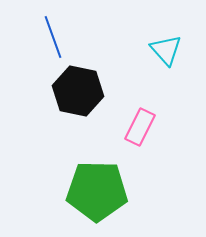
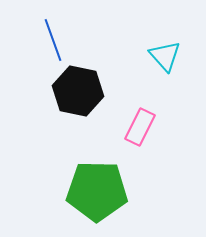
blue line: moved 3 px down
cyan triangle: moved 1 px left, 6 px down
